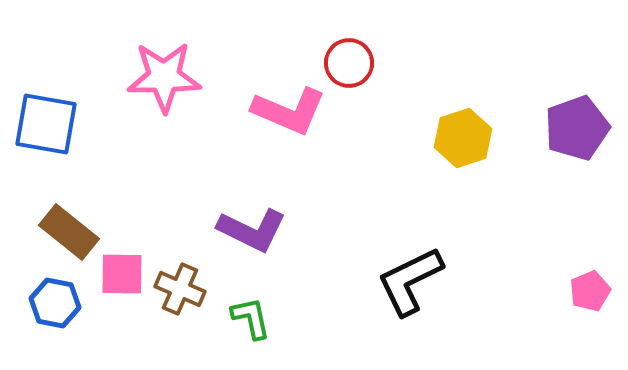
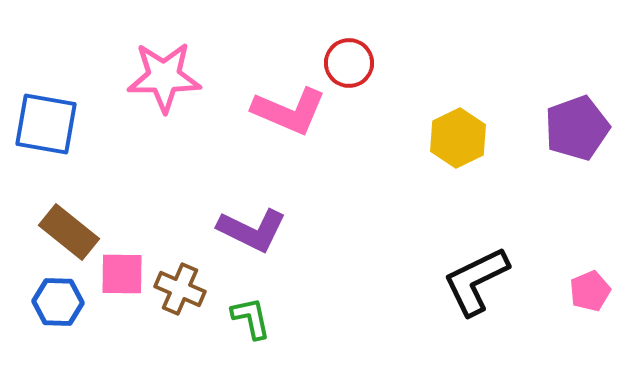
yellow hexagon: moved 5 px left; rotated 8 degrees counterclockwise
black L-shape: moved 66 px right
blue hexagon: moved 3 px right, 1 px up; rotated 9 degrees counterclockwise
